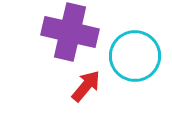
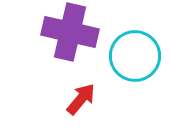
red arrow: moved 5 px left, 13 px down
